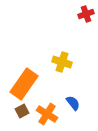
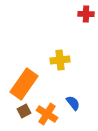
red cross: rotated 21 degrees clockwise
yellow cross: moved 2 px left, 2 px up; rotated 24 degrees counterclockwise
brown square: moved 2 px right
